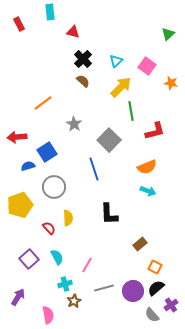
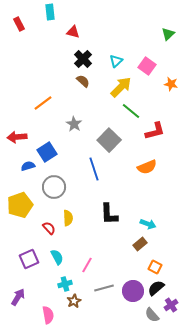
orange star: moved 1 px down
green line: rotated 42 degrees counterclockwise
cyan arrow: moved 33 px down
purple square: rotated 18 degrees clockwise
